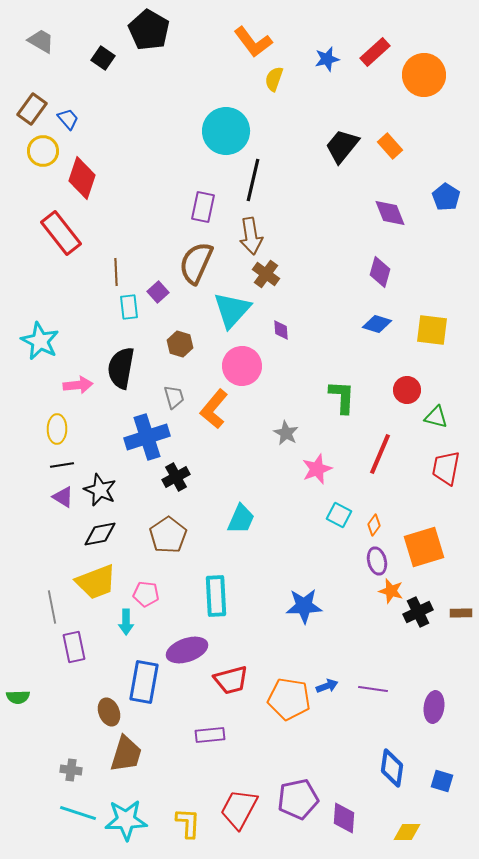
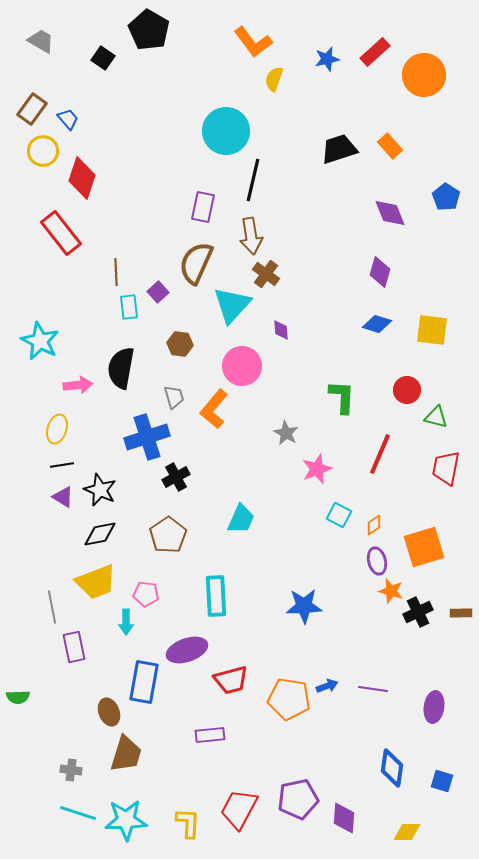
black trapezoid at (342, 146): moved 3 px left, 3 px down; rotated 33 degrees clockwise
cyan triangle at (232, 310): moved 5 px up
brown hexagon at (180, 344): rotated 10 degrees counterclockwise
yellow ellipse at (57, 429): rotated 16 degrees clockwise
orange diamond at (374, 525): rotated 20 degrees clockwise
